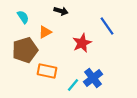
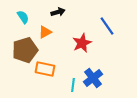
black arrow: moved 3 px left, 1 px down; rotated 32 degrees counterclockwise
orange rectangle: moved 2 px left, 2 px up
cyan line: rotated 32 degrees counterclockwise
